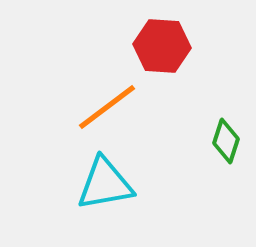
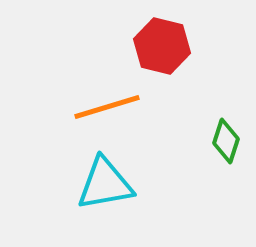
red hexagon: rotated 10 degrees clockwise
orange line: rotated 20 degrees clockwise
